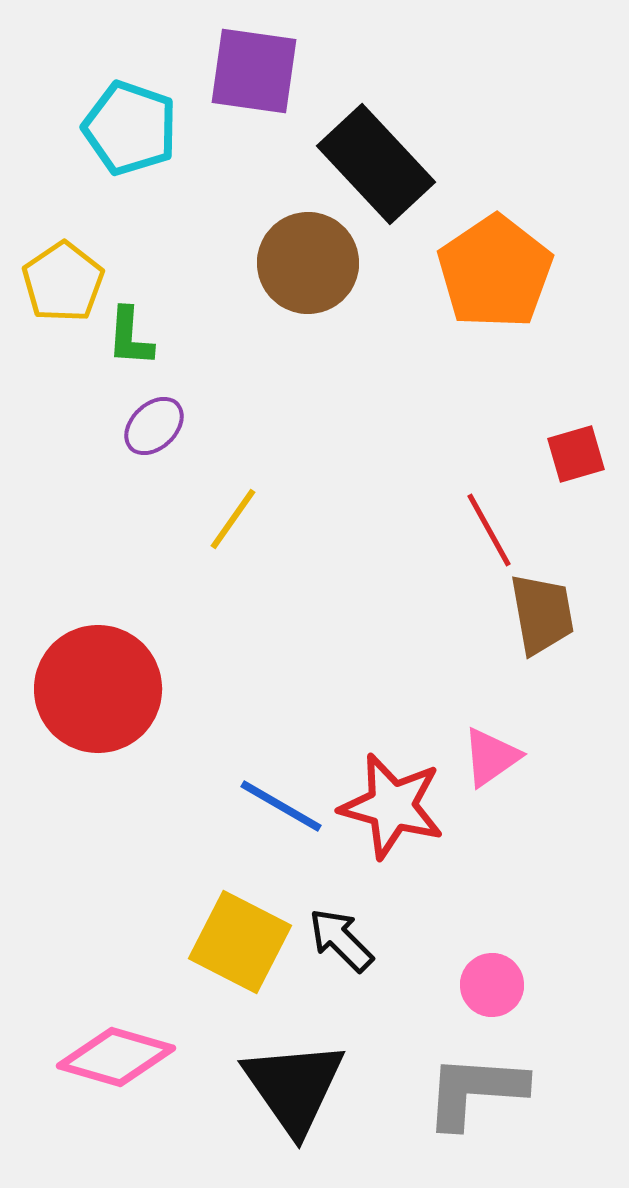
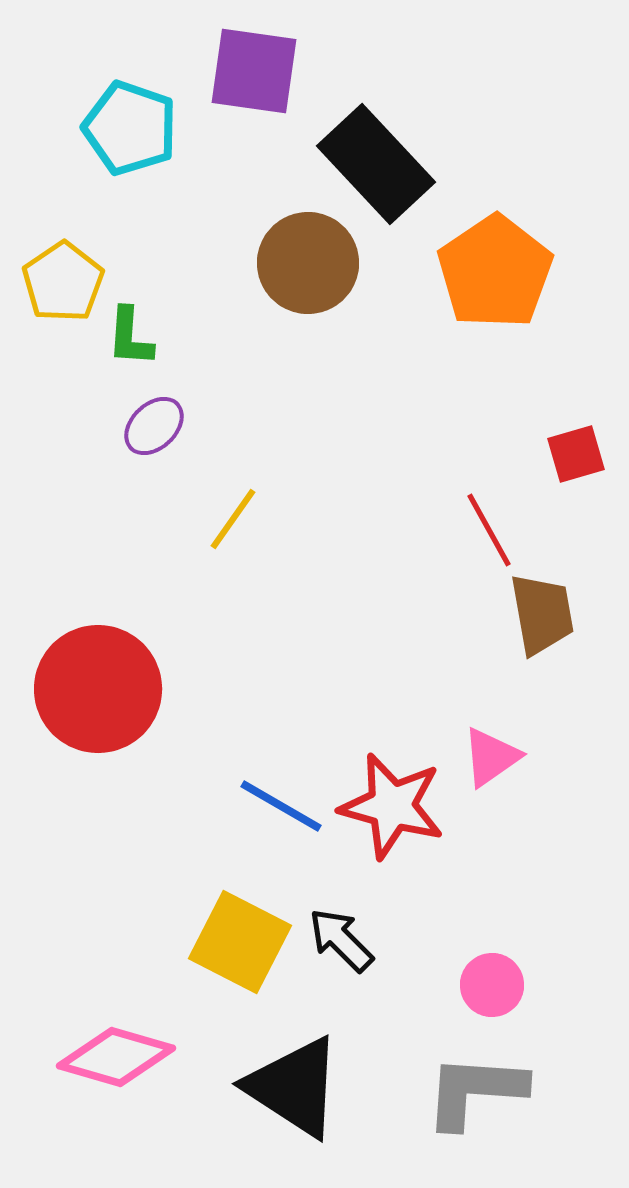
black triangle: rotated 22 degrees counterclockwise
